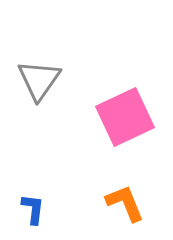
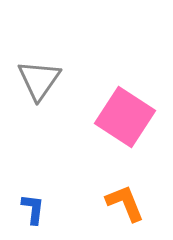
pink square: rotated 32 degrees counterclockwise
